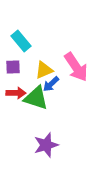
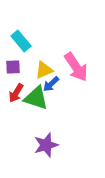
red arrow: rotated 120 degrees clockwise
